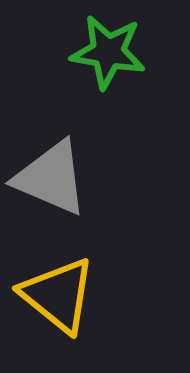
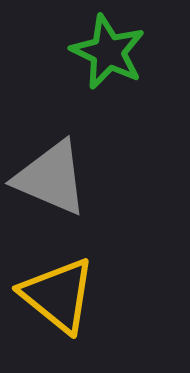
green star: rotated 16 degrees clockwise
